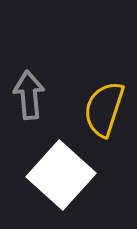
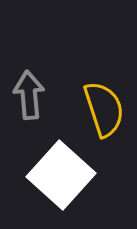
yellow semicircle: rotated 144 degrees clockwise
